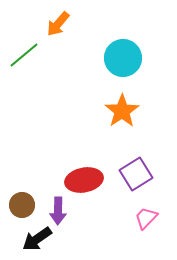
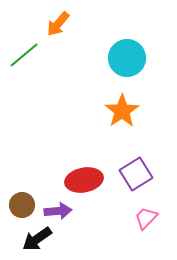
cyan circle: moved 4 px right
purple arrow: rotated 96 degrees counterclockwise
